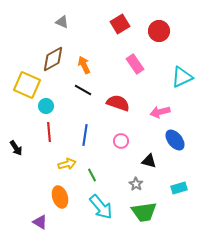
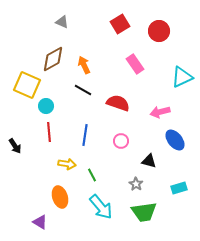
black arrow: moved 1 px left, 2 px up
yellow arrow: rotated 24 degrees clockwise
